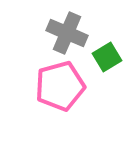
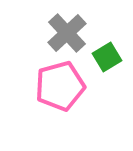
gray cross: rotated 24 degrees clockwise
